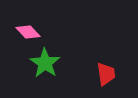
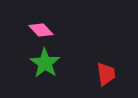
pink diamond: moved 13 px right, 2 px up
